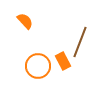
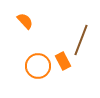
brown line: moved 1 px right, 2 px up
